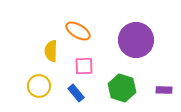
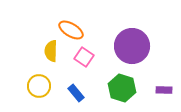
orange ellipse: moved 7 px left, 1 px up
purple circle: moved 4 px left, 6 px down
pink square: moved 9 px up; rotated 36 degrees clockwise
